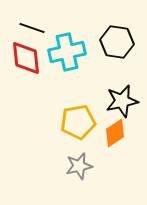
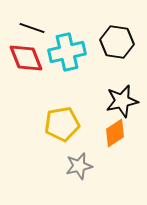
red diamond: rotated 15 degrees counterclockwise
yellow pentagon: moved 16 px left, 2 px down
